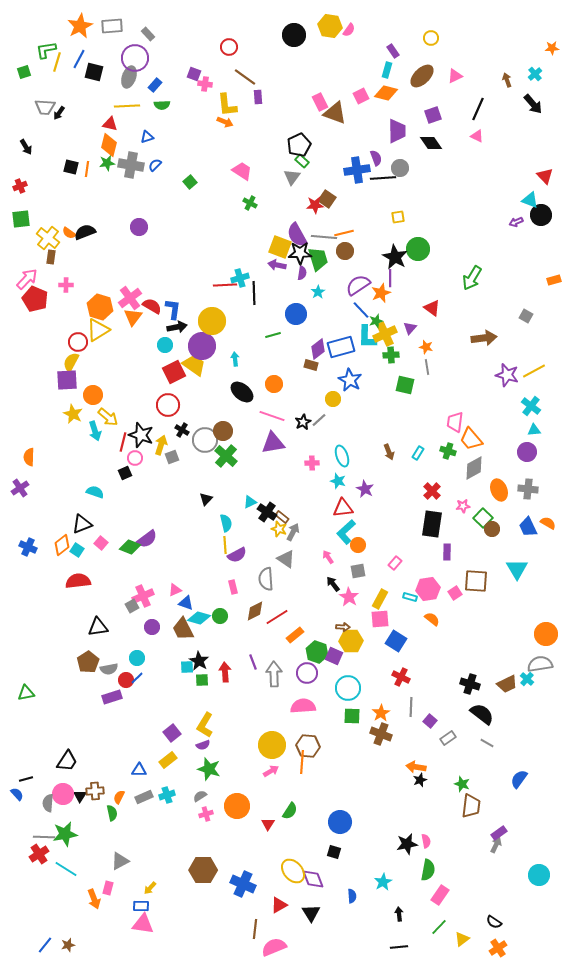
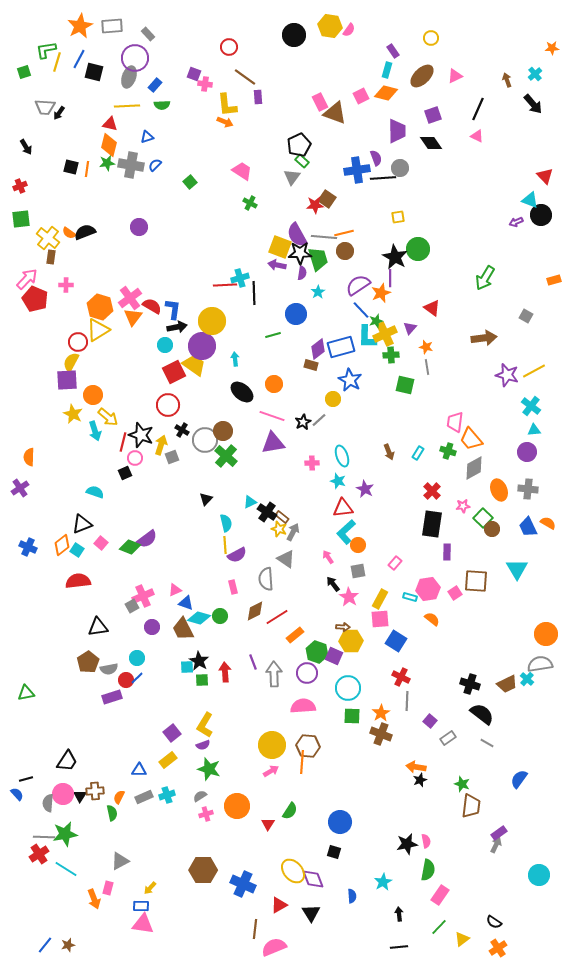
green arrow at (472, 278): moved 13 px right
gray line at (411, 707): moved 4 px left, 6 px up
